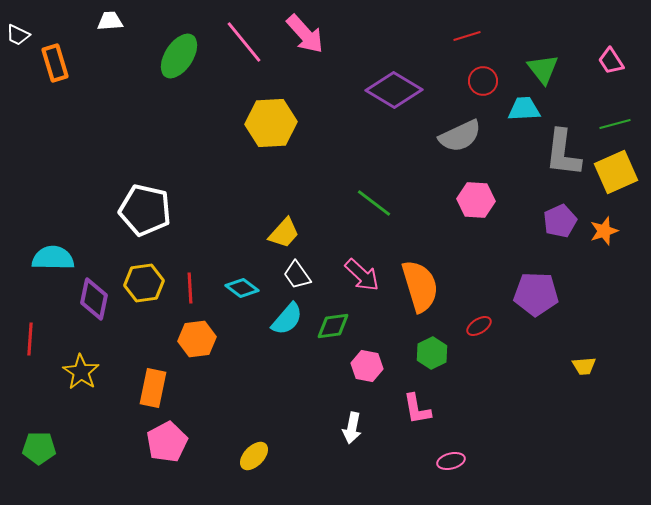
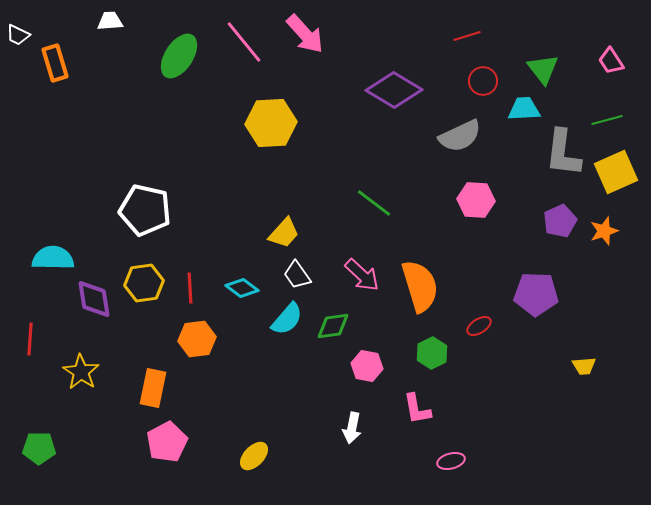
green line at (615, 124): moved 8 px left, 4 px up
purple diamond at (94, 299): rotated 21 degrees counterclockwise
